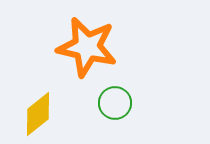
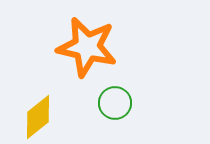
yellow diamond: moved 3 px down
